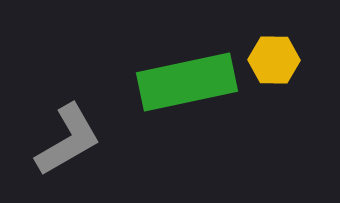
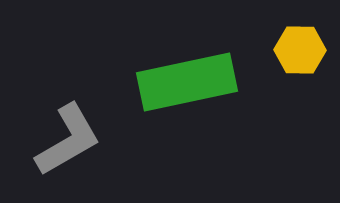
yellow hexagon: moved 26 px right, 10 px up
